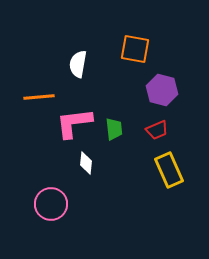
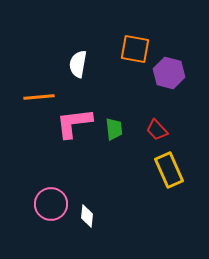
purple hexagon: moved 7 px right, 17 px up
red trapezoid: rotated 70 degrees clockwise
white diamond: moved 1 px right, 53 px down
